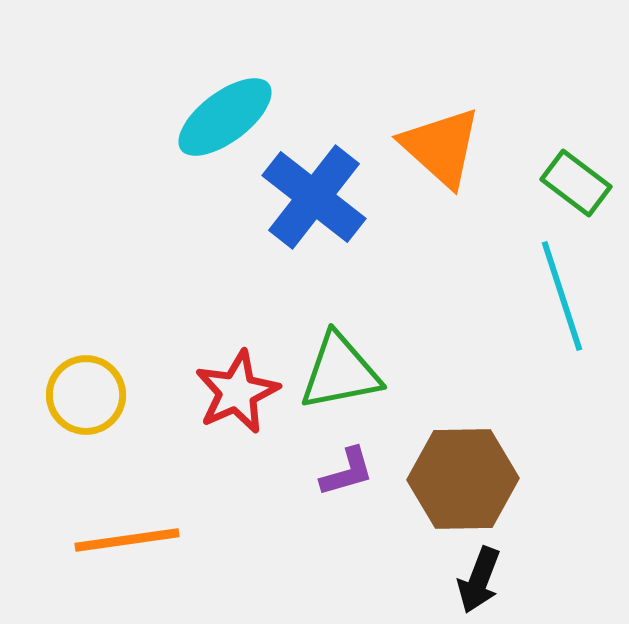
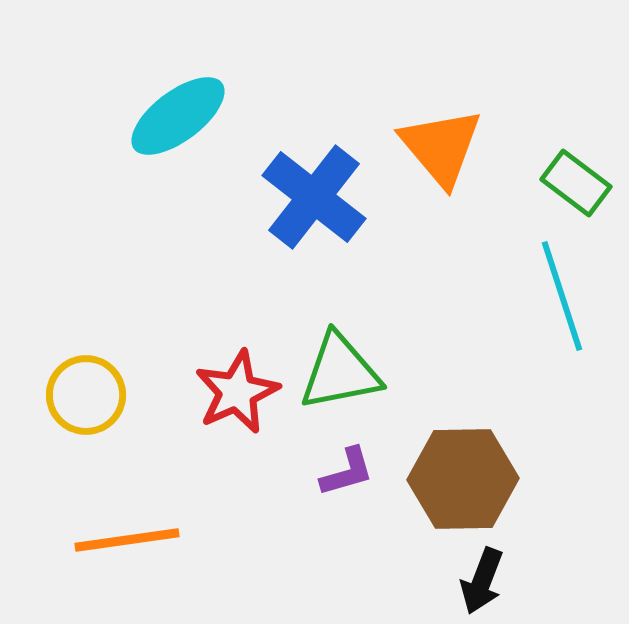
cyan ellipse: moved 47 px left, 1 px up
orange triangle: rotated 8 degrees clockwise
black arrow: moved 3 px right, 1 px down
